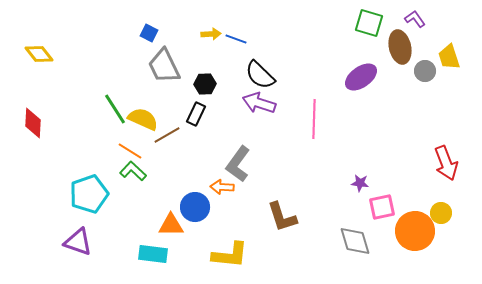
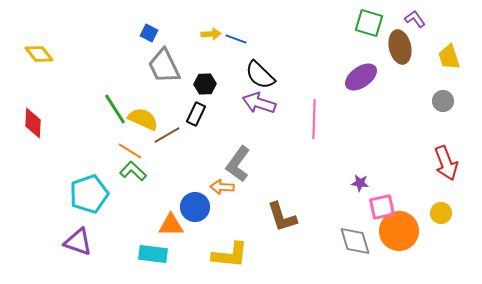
gray circle: moved 18 px right, 30 px down
orange circle: moved 16 px left
